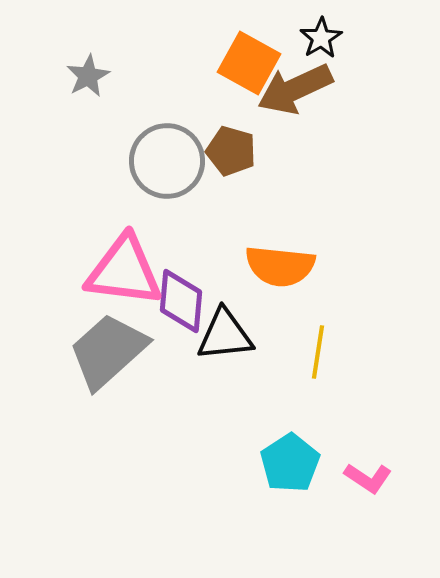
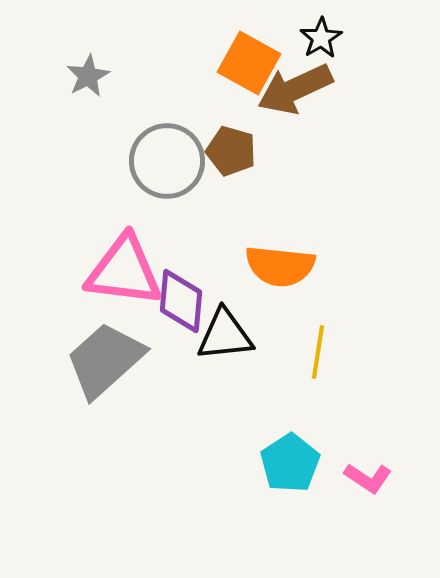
gray trapezoid: moved 3 px left, 9 px down
